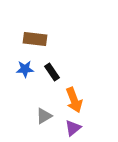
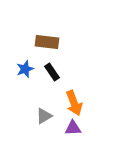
brown rectangle: moved 12 px right, 3 px down
blue star: rotated 18 degrees counterclockwise
orange arrow: moved 3 px down
purple triangle: rotated 36 degrees clockwise
